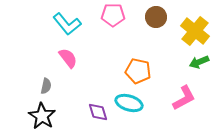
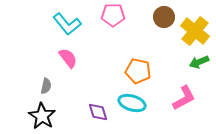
brown circle: moved 8 px right
cyan ellipse: moved 3 px right
